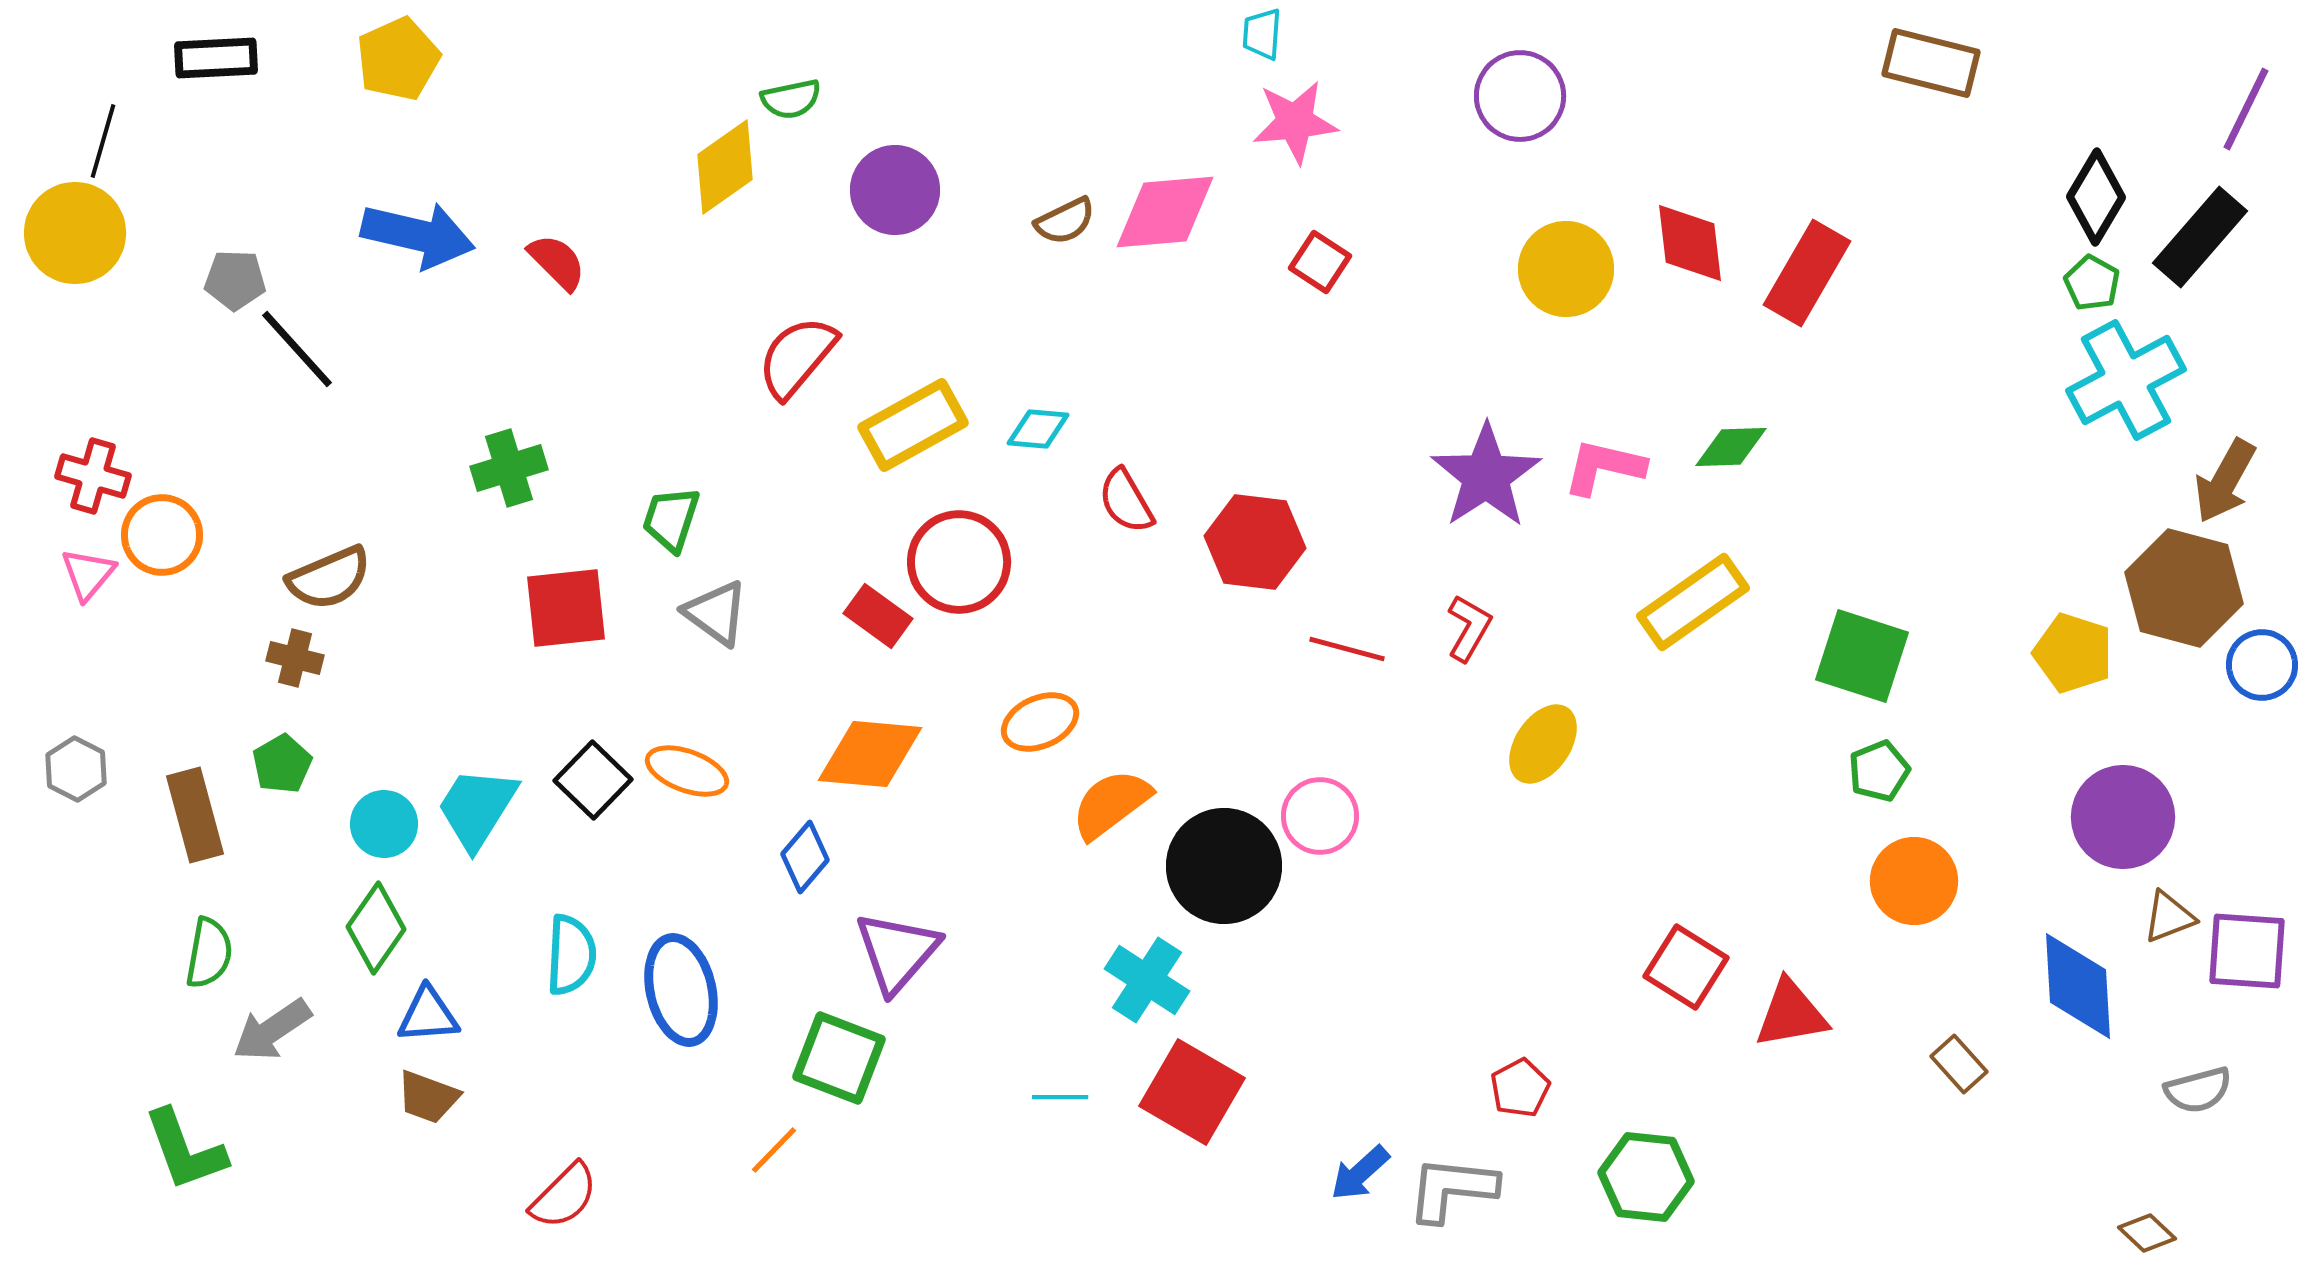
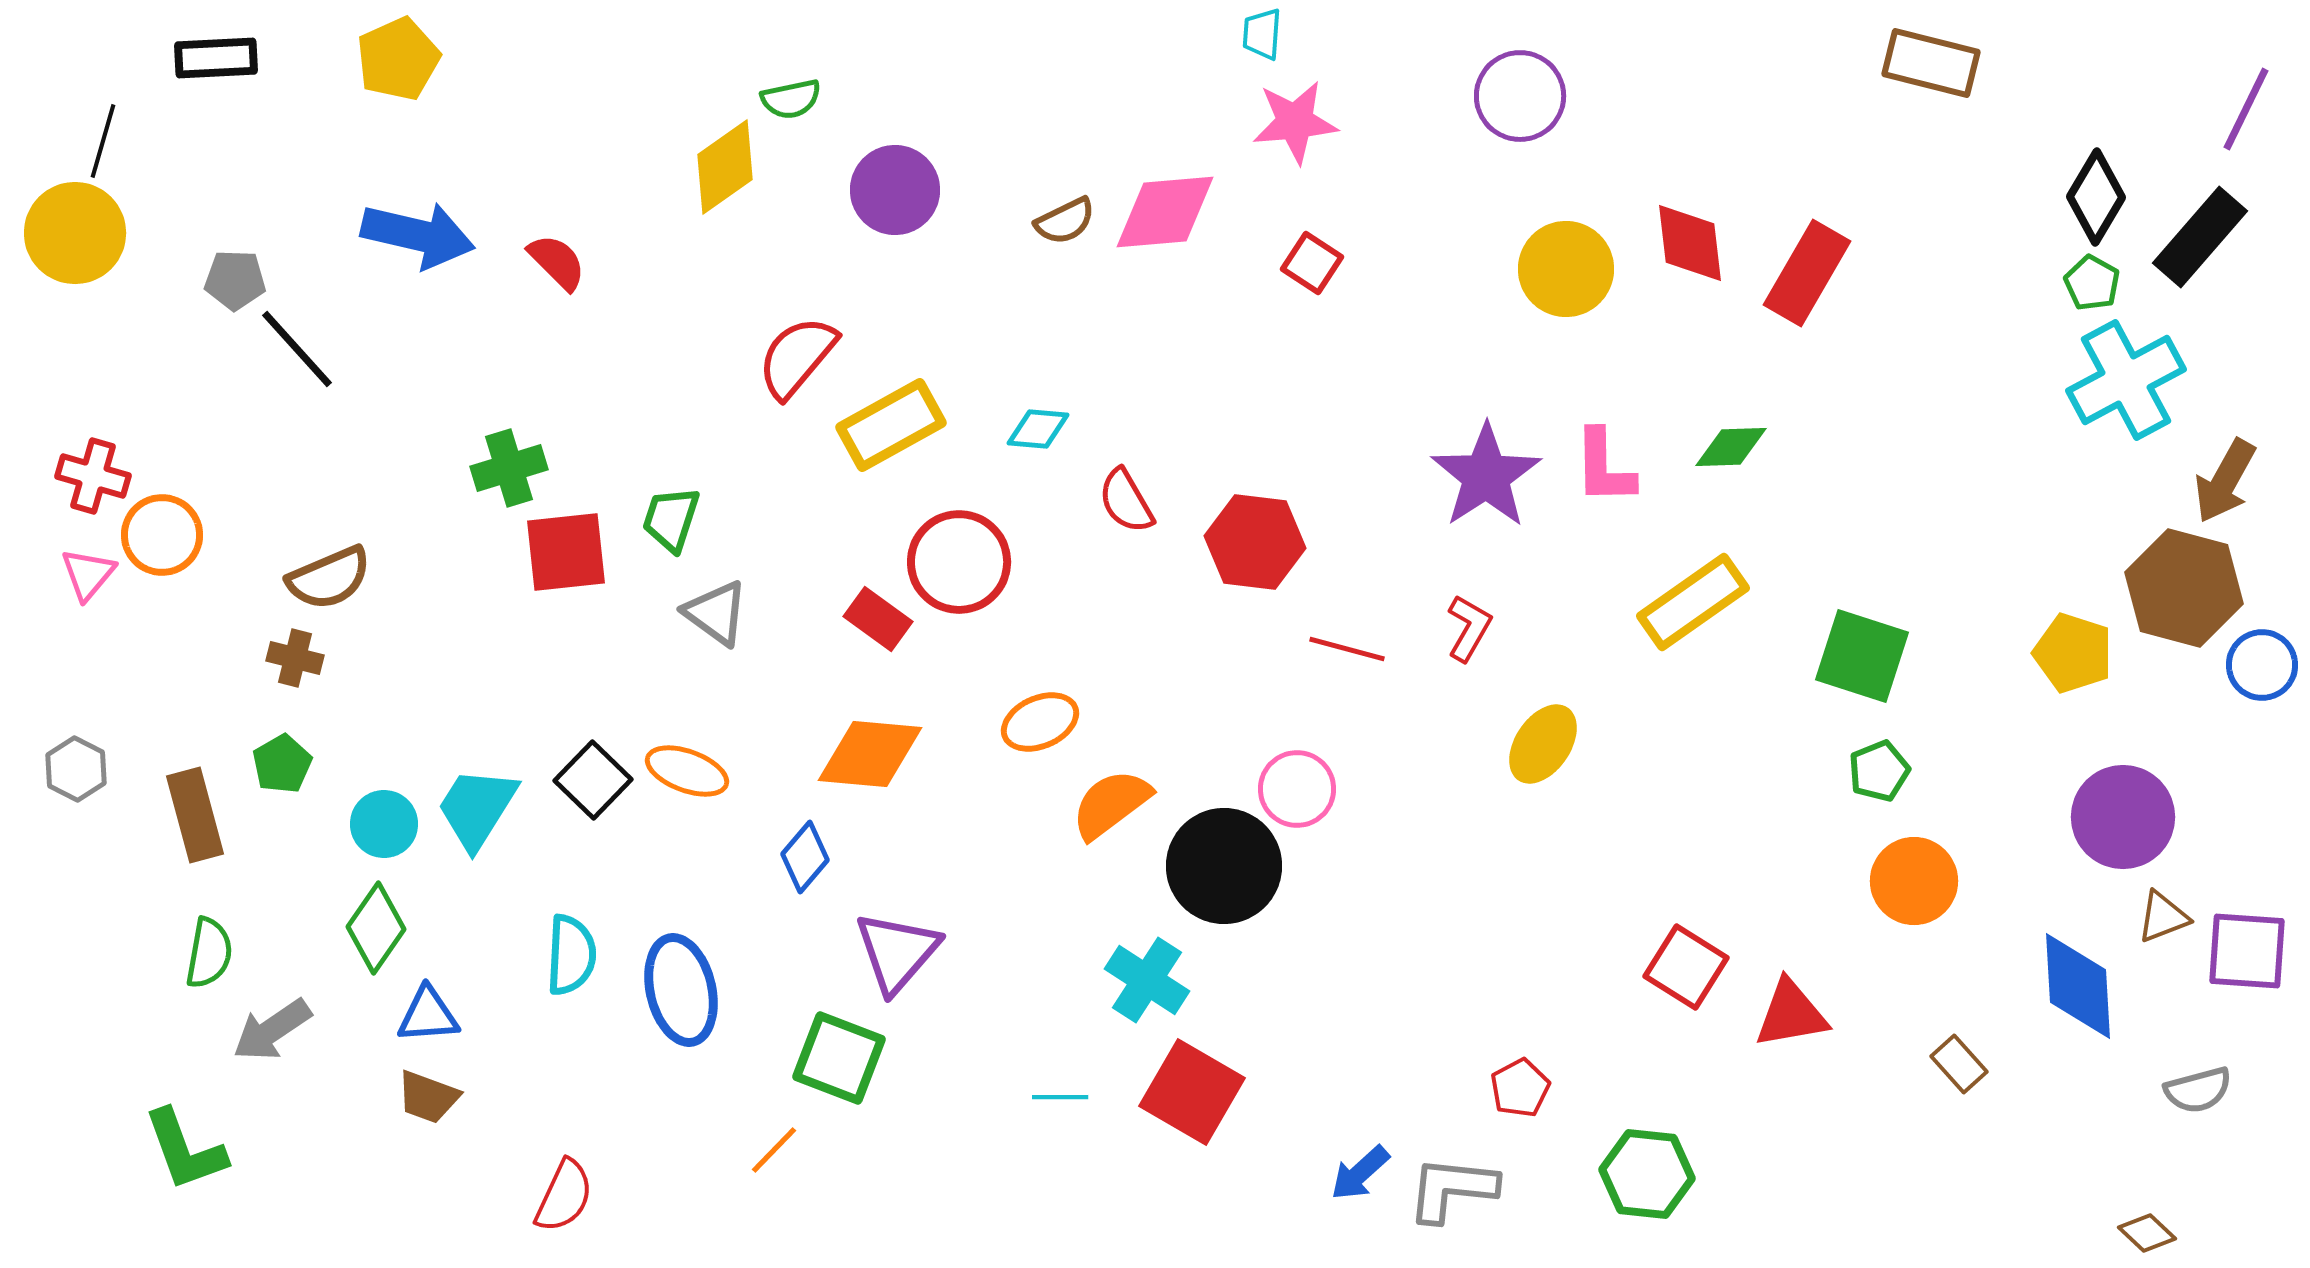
red square at (1320, 262): moved 8 px left, 1 px down
yellow rectangle at (913, 425): moved 22 px left
pink L-shape at (1604, 467): rotated 104 degrees counterclockwise
red square at (566, 608): moved 56 px up
red rectangle at (878, 616): moved 3 px down
pink circle at (1320, 816): moved 23 px left, 27 px up
brown triangle at (2169, 917): moved 6 px left
green hexagon at (1646, 1177): moved 1 px right, 3 px up
red semicircle at (564, 1196): rotated 20 degrees counterclockwise
